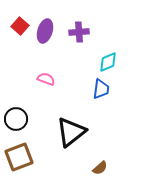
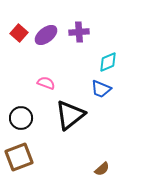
red square: moved 1 px left, 7 px down
purple ellipse: moved 1 px right, 4 px down; rotated 35 degrees clockwise
pink semicircle: moved 4 px down
blue trapezoid: rotated 105 degrees clockwise
black circle: moved 5 px right, 1 px up
black triangle: moved 1 px left, 17 px up
brown semicircle: moved 2 px right, 1 px down
